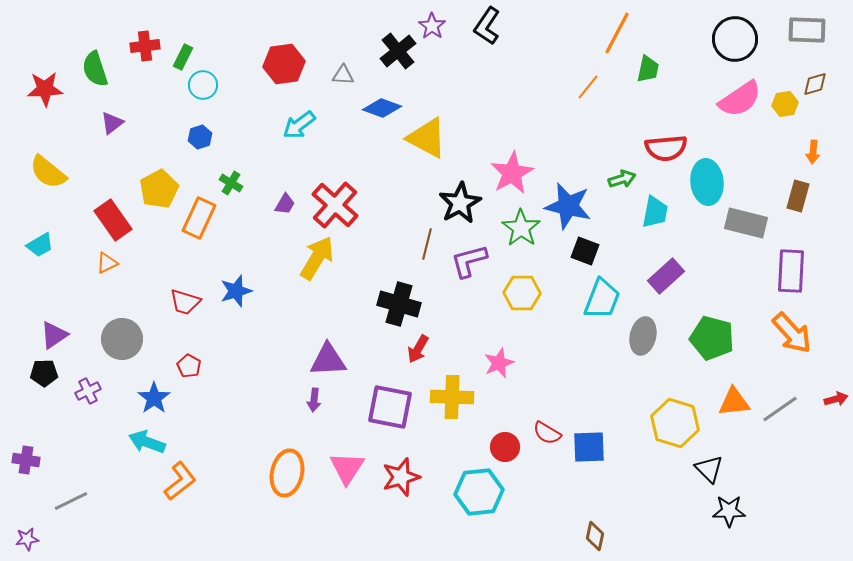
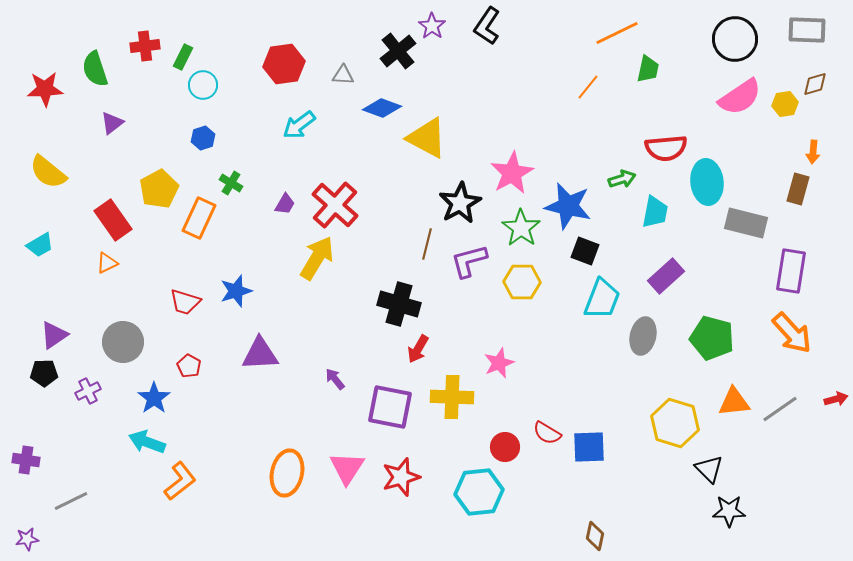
orange line at (617, 33): rotated 36 degrees clockwise
pink semicircle at (740, 99): moved 2 px up
blue hexagon at (200, 137): moved 3 px right, 1 px down
brown rectangle at (798, 196): moved 7 px up
purple rectangle at (791, 271): rotated 6 degrees clockwise
yellow hexagon at (522, 293): moved 11 px up
gray circle at (122, 339): moved 1 px right, 3 px down
purple triangle at (328, 360): moved 68 px left, 6 px up
purple arrow at (314, 400): moved 21 px right, 21 px up; rotated 135 degrees clockwise
